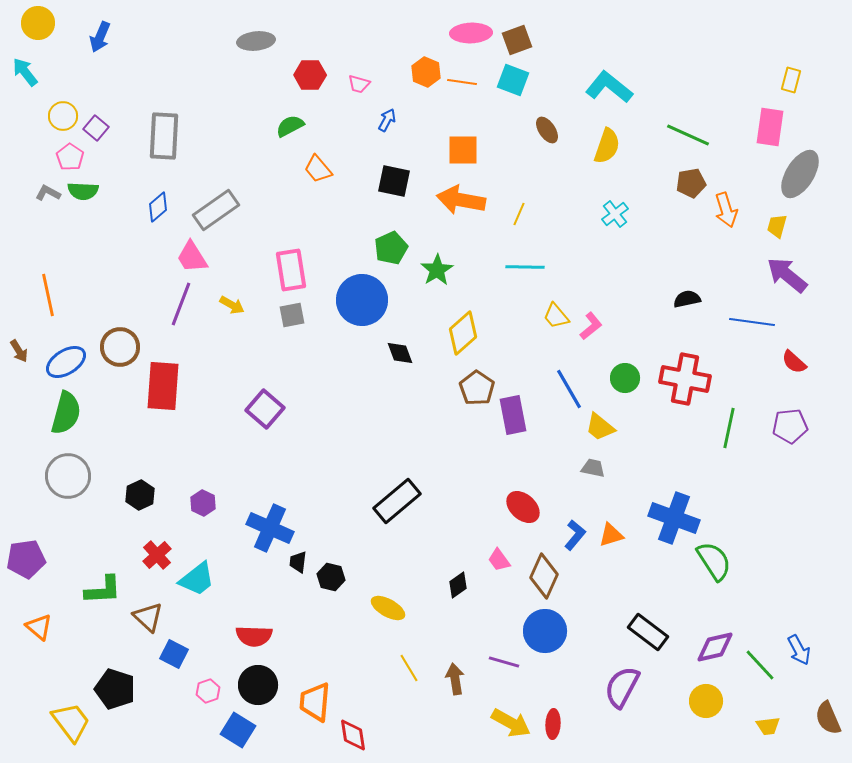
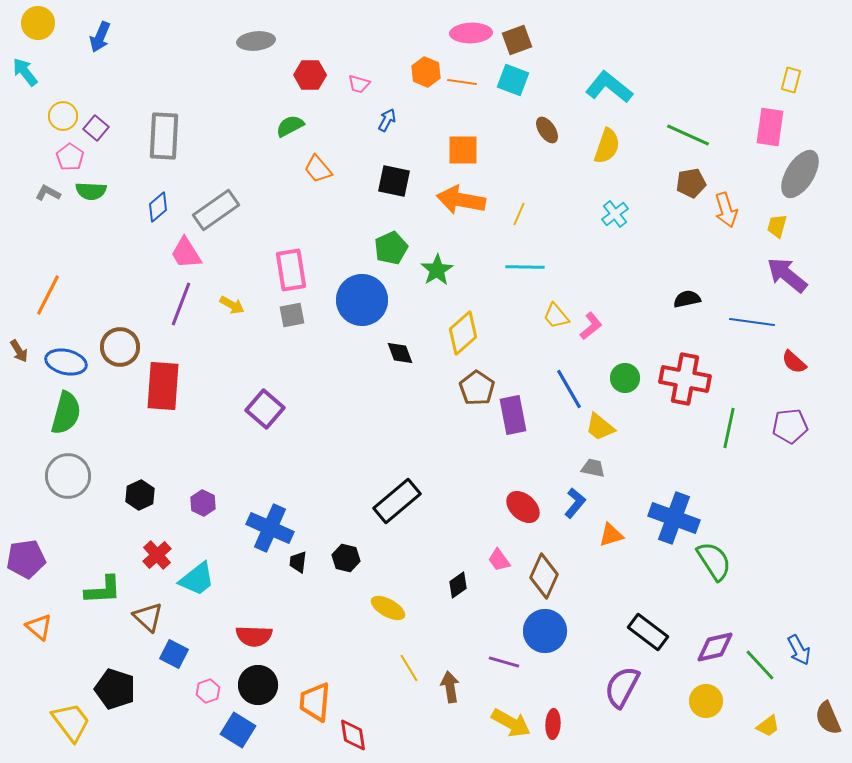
green semicircle at (83, 191): moved 8 px right
pink trapezoid at (192, 257): moved 6 px left, 4 px up
orange line at (48, 295): rotated 39 degrees clockwise
blue ellipse at (66, 362): rotated 45 degrees clockwise
blue L-shape at (575, 535): moved 32 px up
black hexagon at (331, 577): moved 15 px right, 19 px up
brown arrow at (455, 679): moved 5 px left, 8 px down
yellow trapezoid at (768, 726): rotated 30 degrees counterclockwise
